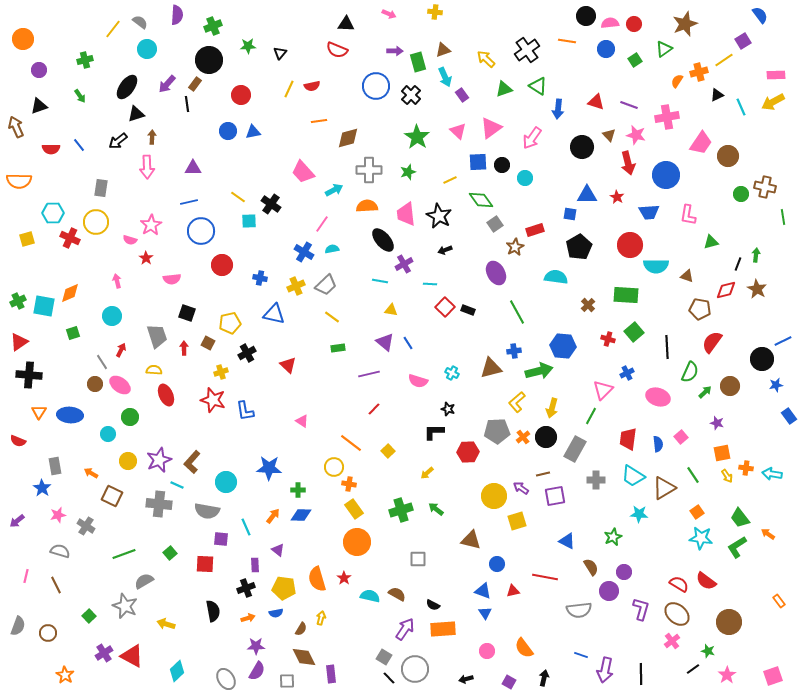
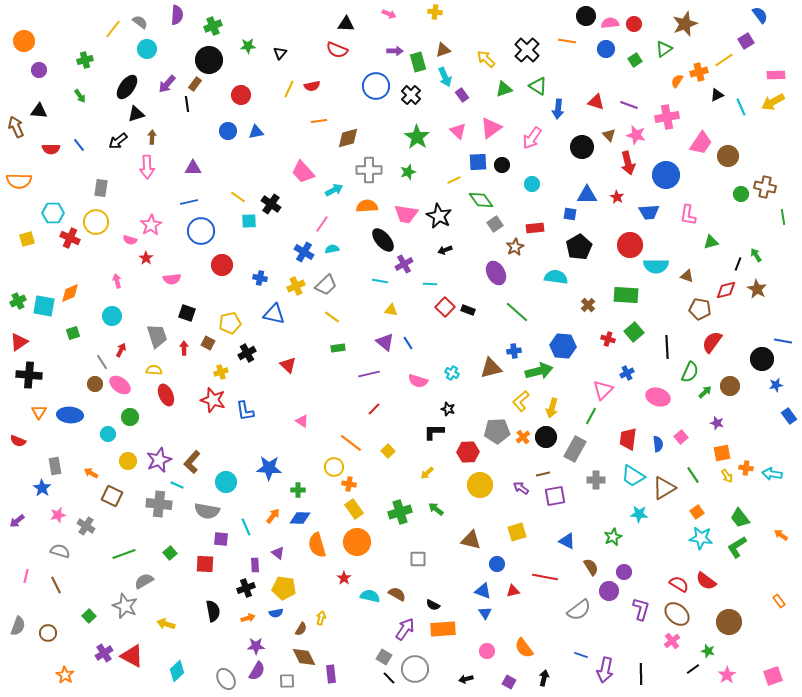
orange circle at (23, 39): moved 1 px right, 2 px down
purple square at (743, 41): moved 3 px right
black cross at (527, 50): rotated 10 degrees counterclockwise
black triangle at (39, 106): moved 5 px down; rotated 24 degrees clockwise
blue triangle at (253, 132): moved 3 px right
cyan circle at (525, 178): moved 7 px right, 6 px down
yellow line at (450, 180): moved 4 px right
pink trapezoid at (406, 214): rotated 75 degrees counterclockwise
red rectangle at (535, 230): moved 2 px up; rotated 12 degrees clockwise
green arrow at (756, 255): rotated 40 degrees counterclockwise
green line at (517, 312): rotated 20 degrees counterclockwise
blue line at (783, 341): rotated 36 degrees clockwise
yellow L-shape at (517, 402): moved 4 px right, 1 px up
yellow circle at (494, 496): moved 14 px left, 11 px up
green cross at (401, 510): moved 1 px left, 2 px down
blue diamond at (301, 515): moved 1 px left, 3 px down
yellow square at (517, 521): moved 11 px down
orange arrow at (768, 534): moved 13 px right, 1 px down
purple triangle at (278, 550): moved 3 px down
orange semicircle at (317, 579): moved 34 px up
gray semicircle at (579, 610): rotated 30 degrees counterclockwise
